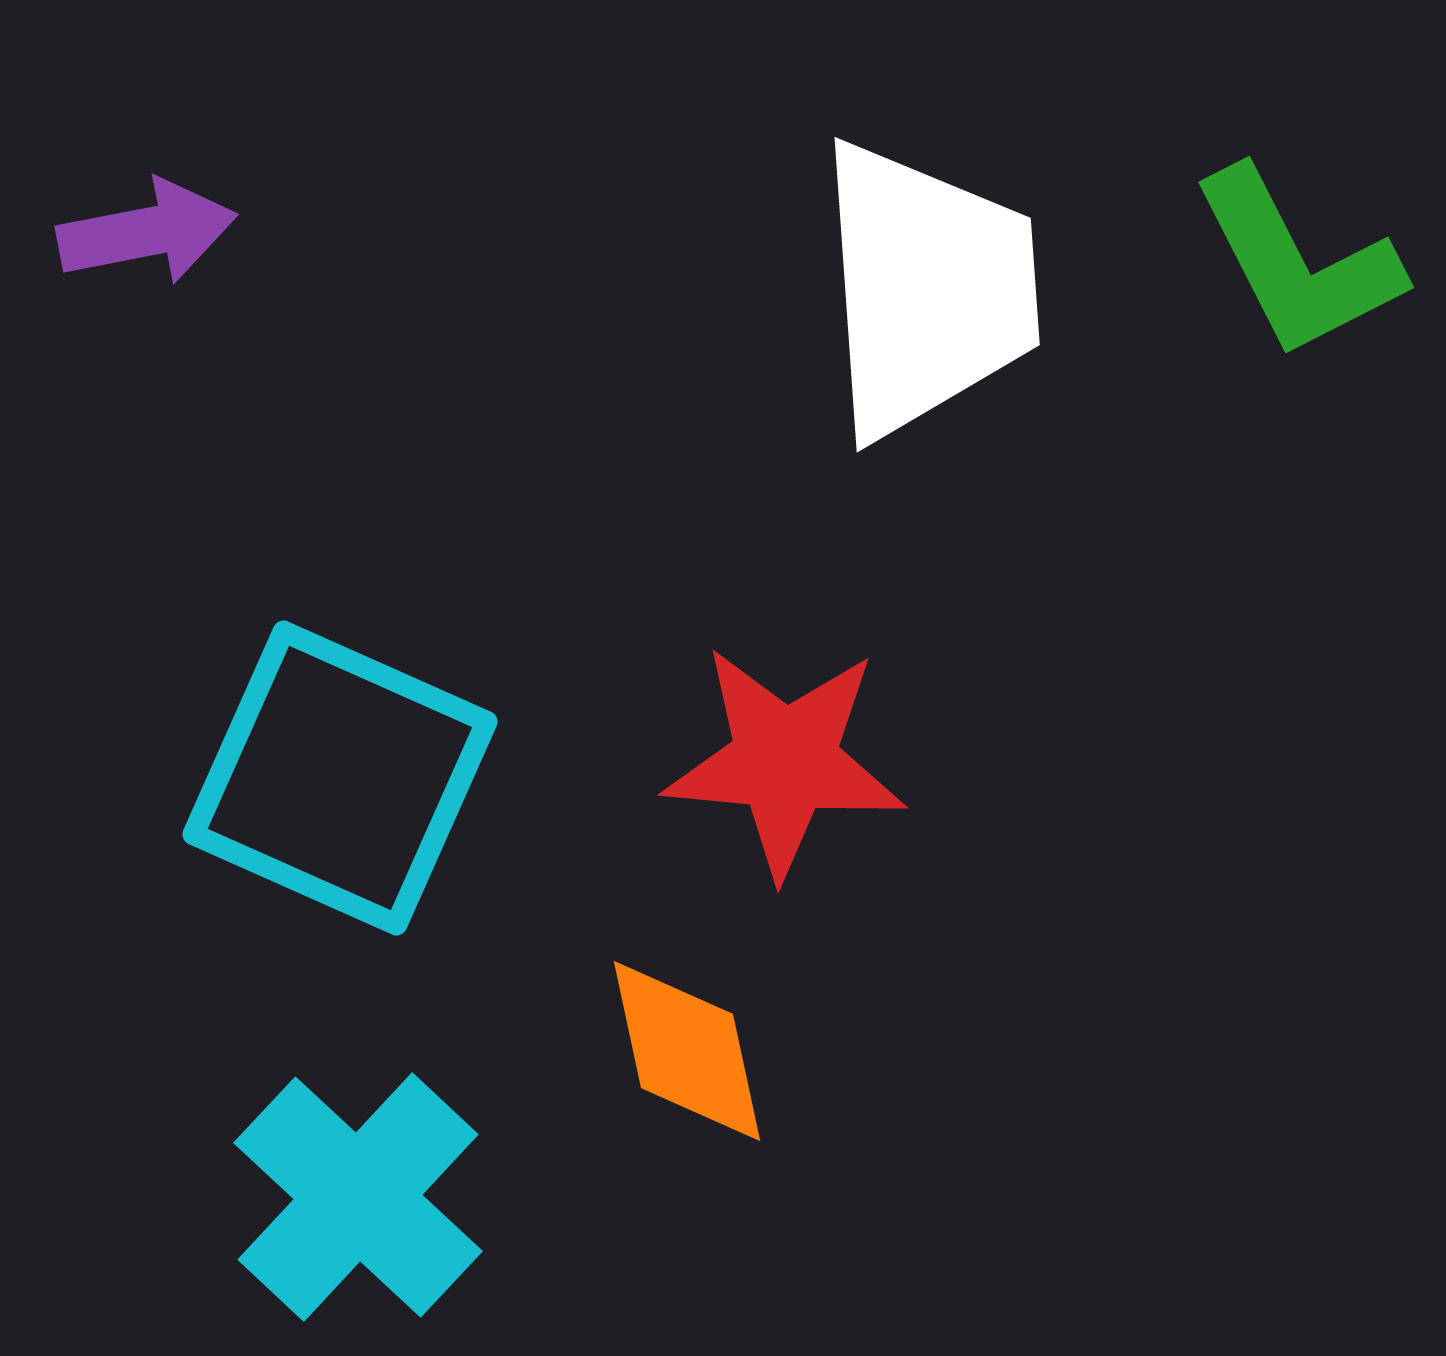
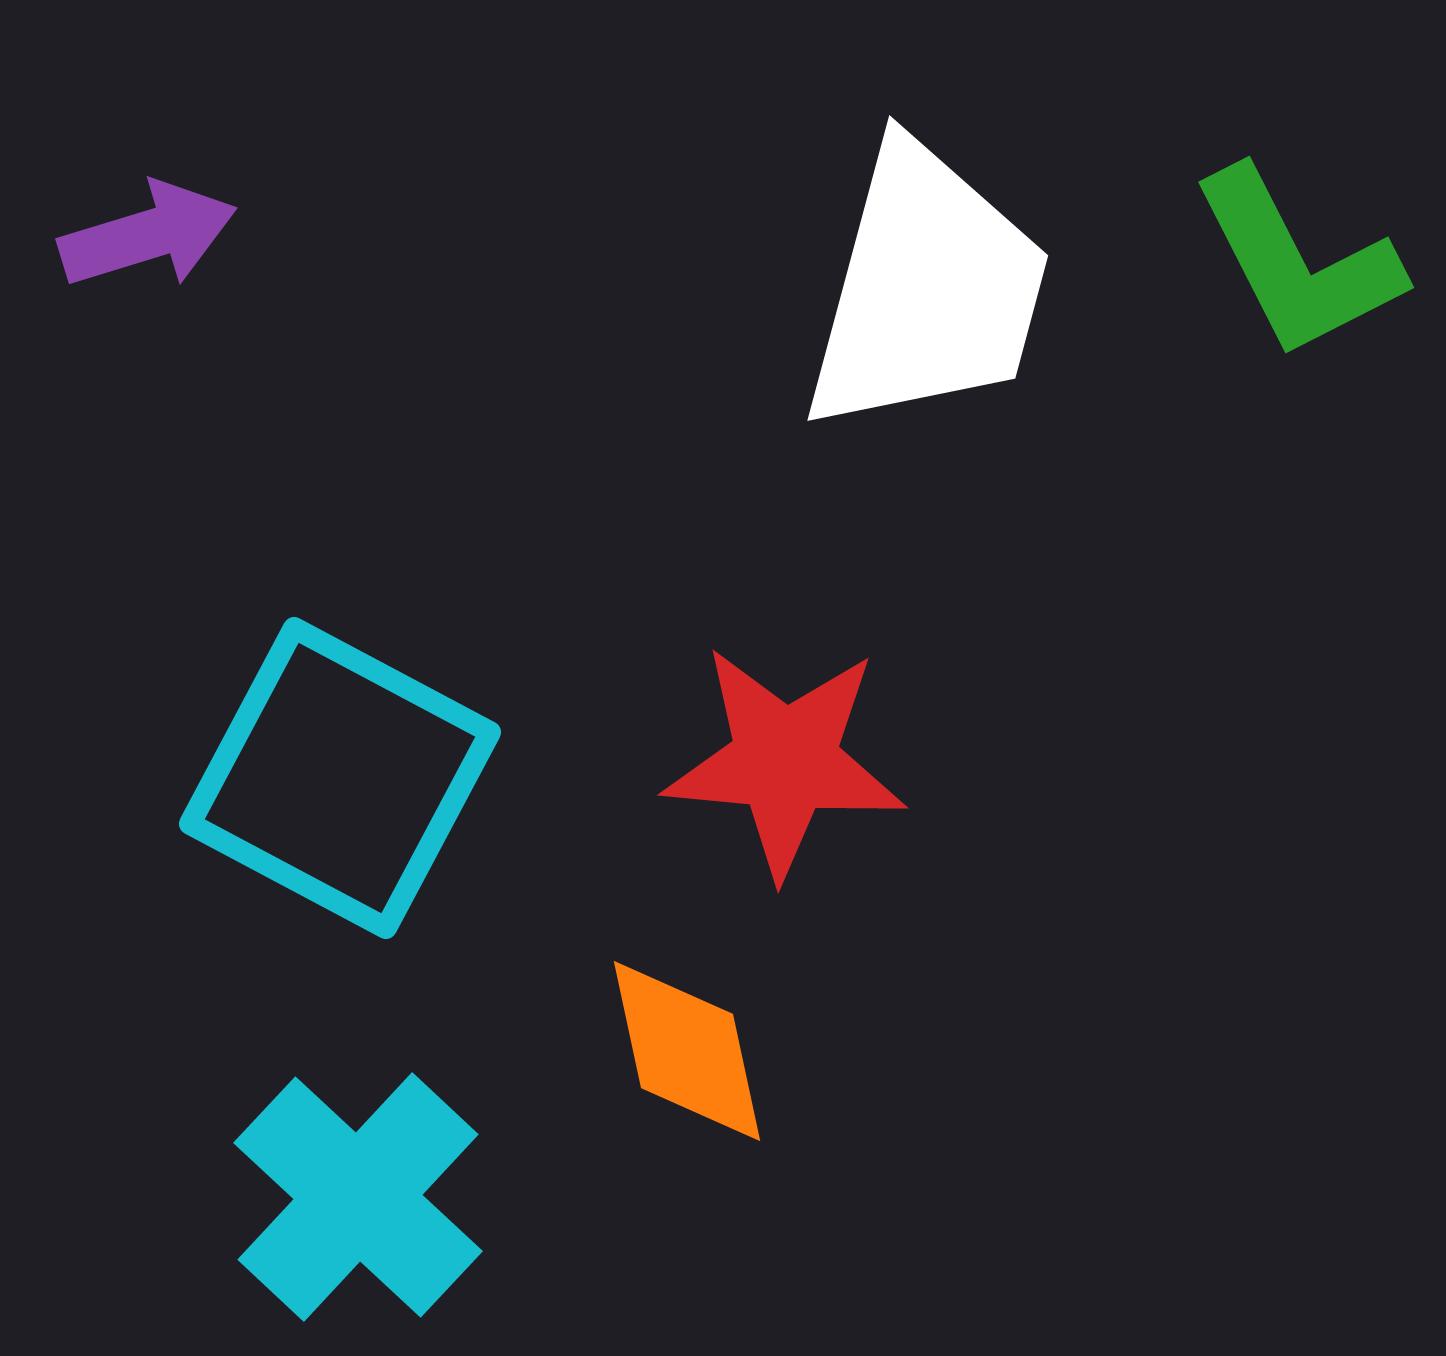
purple arrow: moved 1 px right, 3 px down; rotated 6 degrees counterclockwise
white trapezoid: rotated 19 degrees clockwise
cyan square: rotated 4 degrees clockwise
